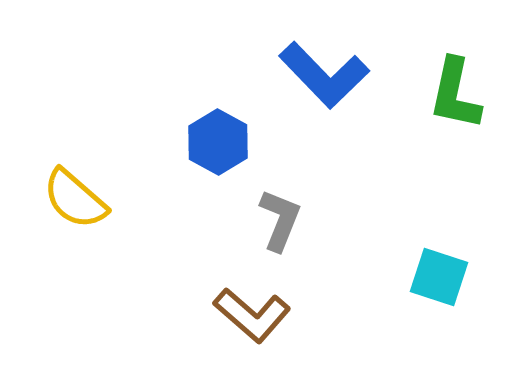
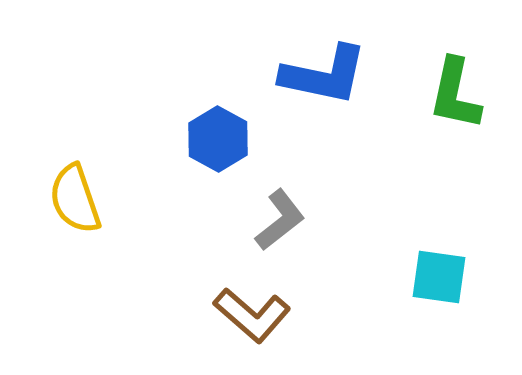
blue L-shape: rotated 34 degrees counterclockwise
blue hexagon: moved 3 px up
yellow semicircle: rotated 30 degrees clockwise
gray L-shape: rotated 30 degrees clockwise
cyan square: rotated 10 degrees counterclockwise
